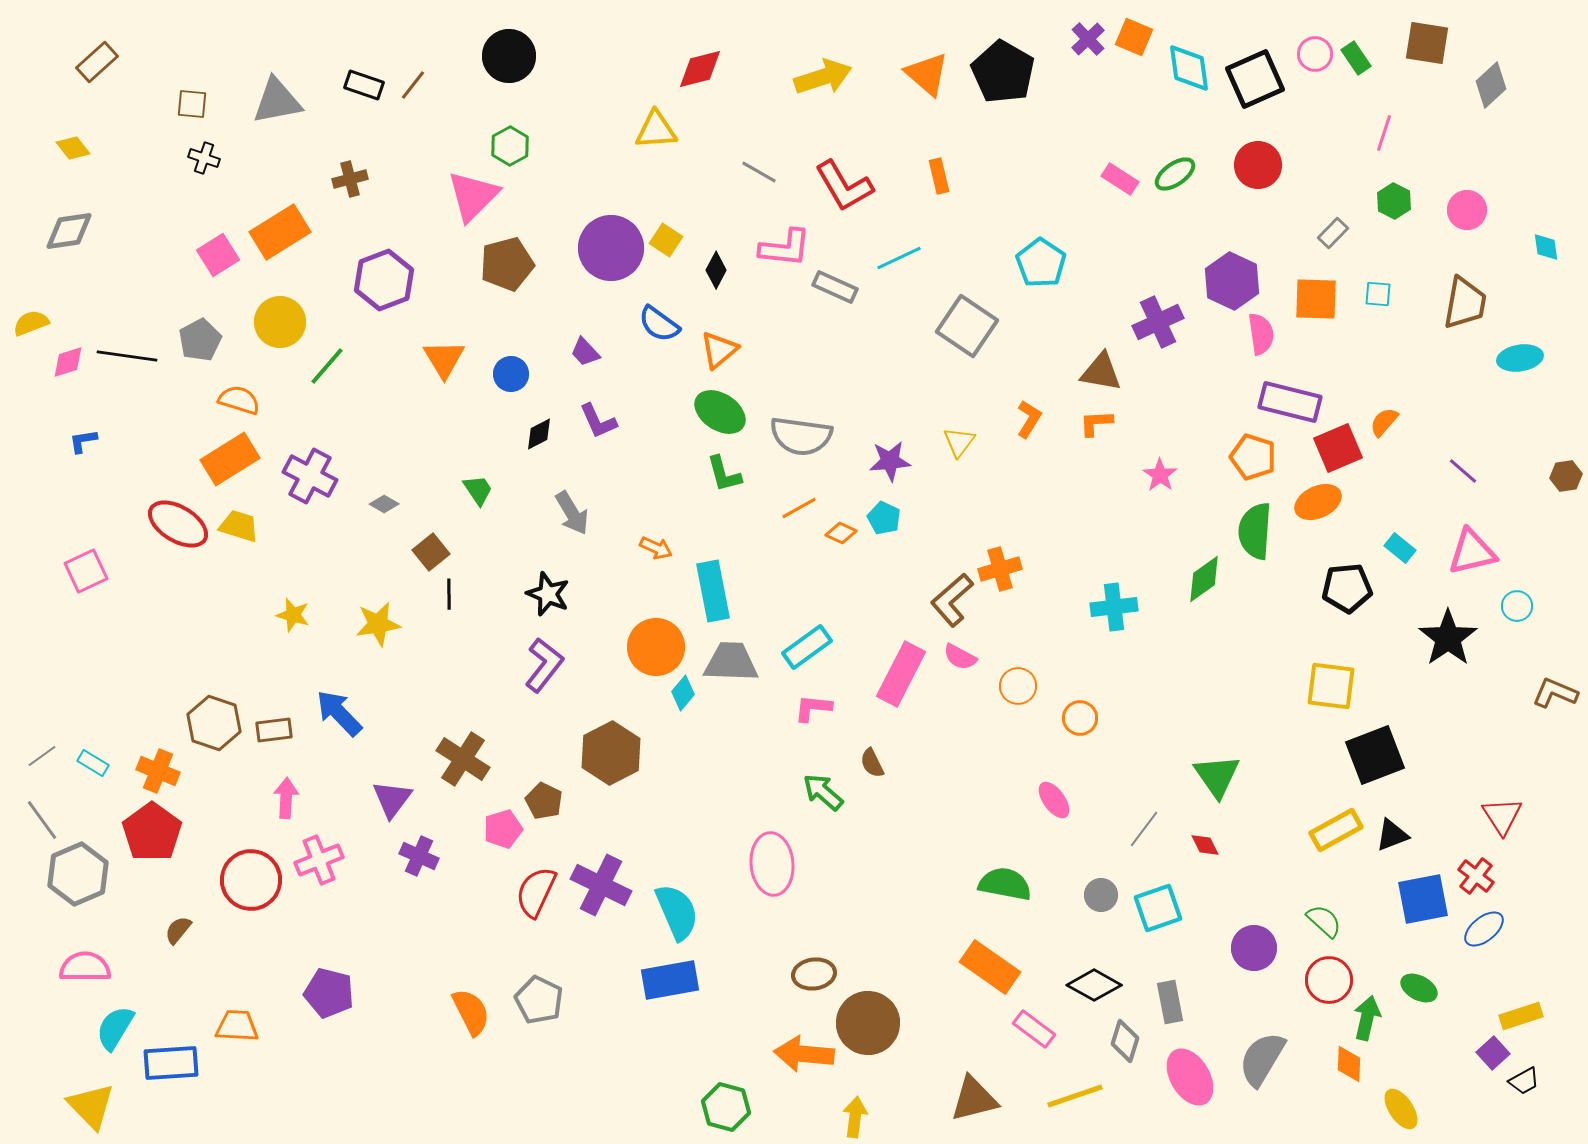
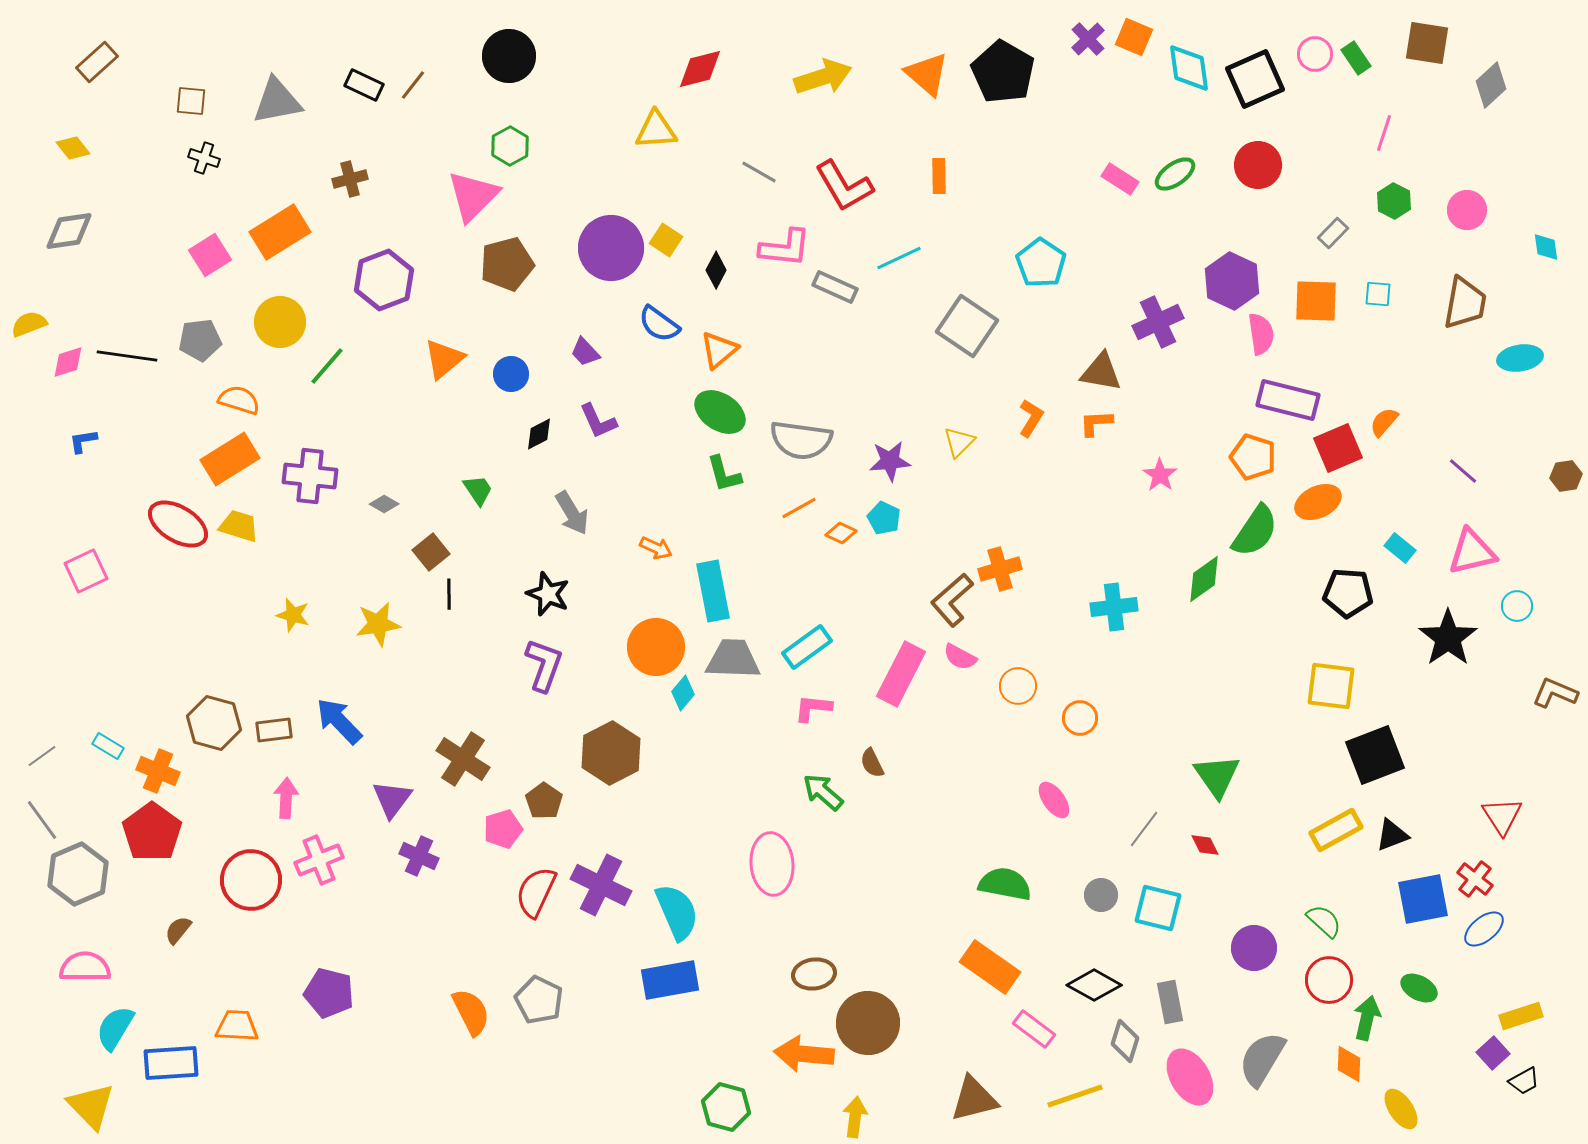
black rectangle at (364, 85): rotated 6 degrees clockwise
brown square at (192, 104): moved 1 px left, 3 px up
orange rectangle at (939, 176): rotated 12 degrees clockwise
pink square at (218, 255): moved 8 px left
orange square at (1316, 299): moved 2 px down
yellow semicircle at (31, 323): moved 2 px left, 1 px down
gray pentagon at (200, 340): rotated 21 degrees clockwise
orange triangle at (444, 359): rotated 21 degrees clockwise
purple rectangle at (1290, 402): moved 2 px left, 2 px up
orange L-shape at (1029, 419): moved 2 px right, 1 px up
gray semicircle at (801, 436): moved 4 px down
yellow triangle at (959, 442): rotated 8 degrees clockwise
purple cross at (310, 476): rotated 22 degrees counterclockwise
green semicircle at (1255, 531): rotated 150 degrees counterclockwise
black pentagon at (1347, 588): moved 1 px right, 5 px down; rotated 9 degrees clockwise
gray trapezoid at (731, 662): moved 2 px right, 3 px up
purple L-shape at (544, 665): rotated 18 degrees counterclockwise
blue arrow at (339, 713): moved 8 px down
brown hexagon at (214, 723): rotated 4 degrees counterclockwise
cyan rectangle at (93, 763): moved 15 px right, 17 px up
brown pentagon at (544, 801): rotated 9 degrees clockwise
red cross at (1476, 876): moved 1 px left, 3 px down
cyan square at (1158, 908): rotated 33 degrees clockwise
